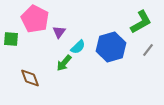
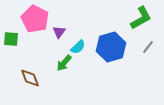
green L-shape: moved 4 px up
gray line: moved 3 px up
